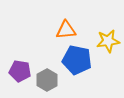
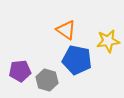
orange triangle: rotated 40 degrees clockwise
purple pentagon: rotated 15 degrees counterclockwise
gray hexagon: rotated 15 degrees counterclockwise
